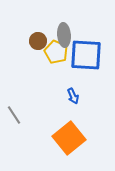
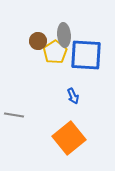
yellow pentagon: moved 1 px left; rotated 15 degrees clockwise
gray line: rotated 48 degrees counterclockwise
